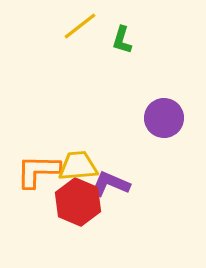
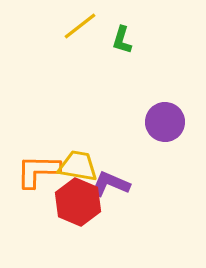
purple circle: moved 1 px right, 4 px down
yellow trapezoid: rotated 15 degrees clockwise
